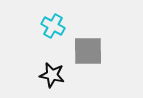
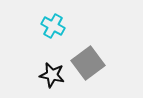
gray square: moved 12 px down; rotated 36 degrees counterclockwise
